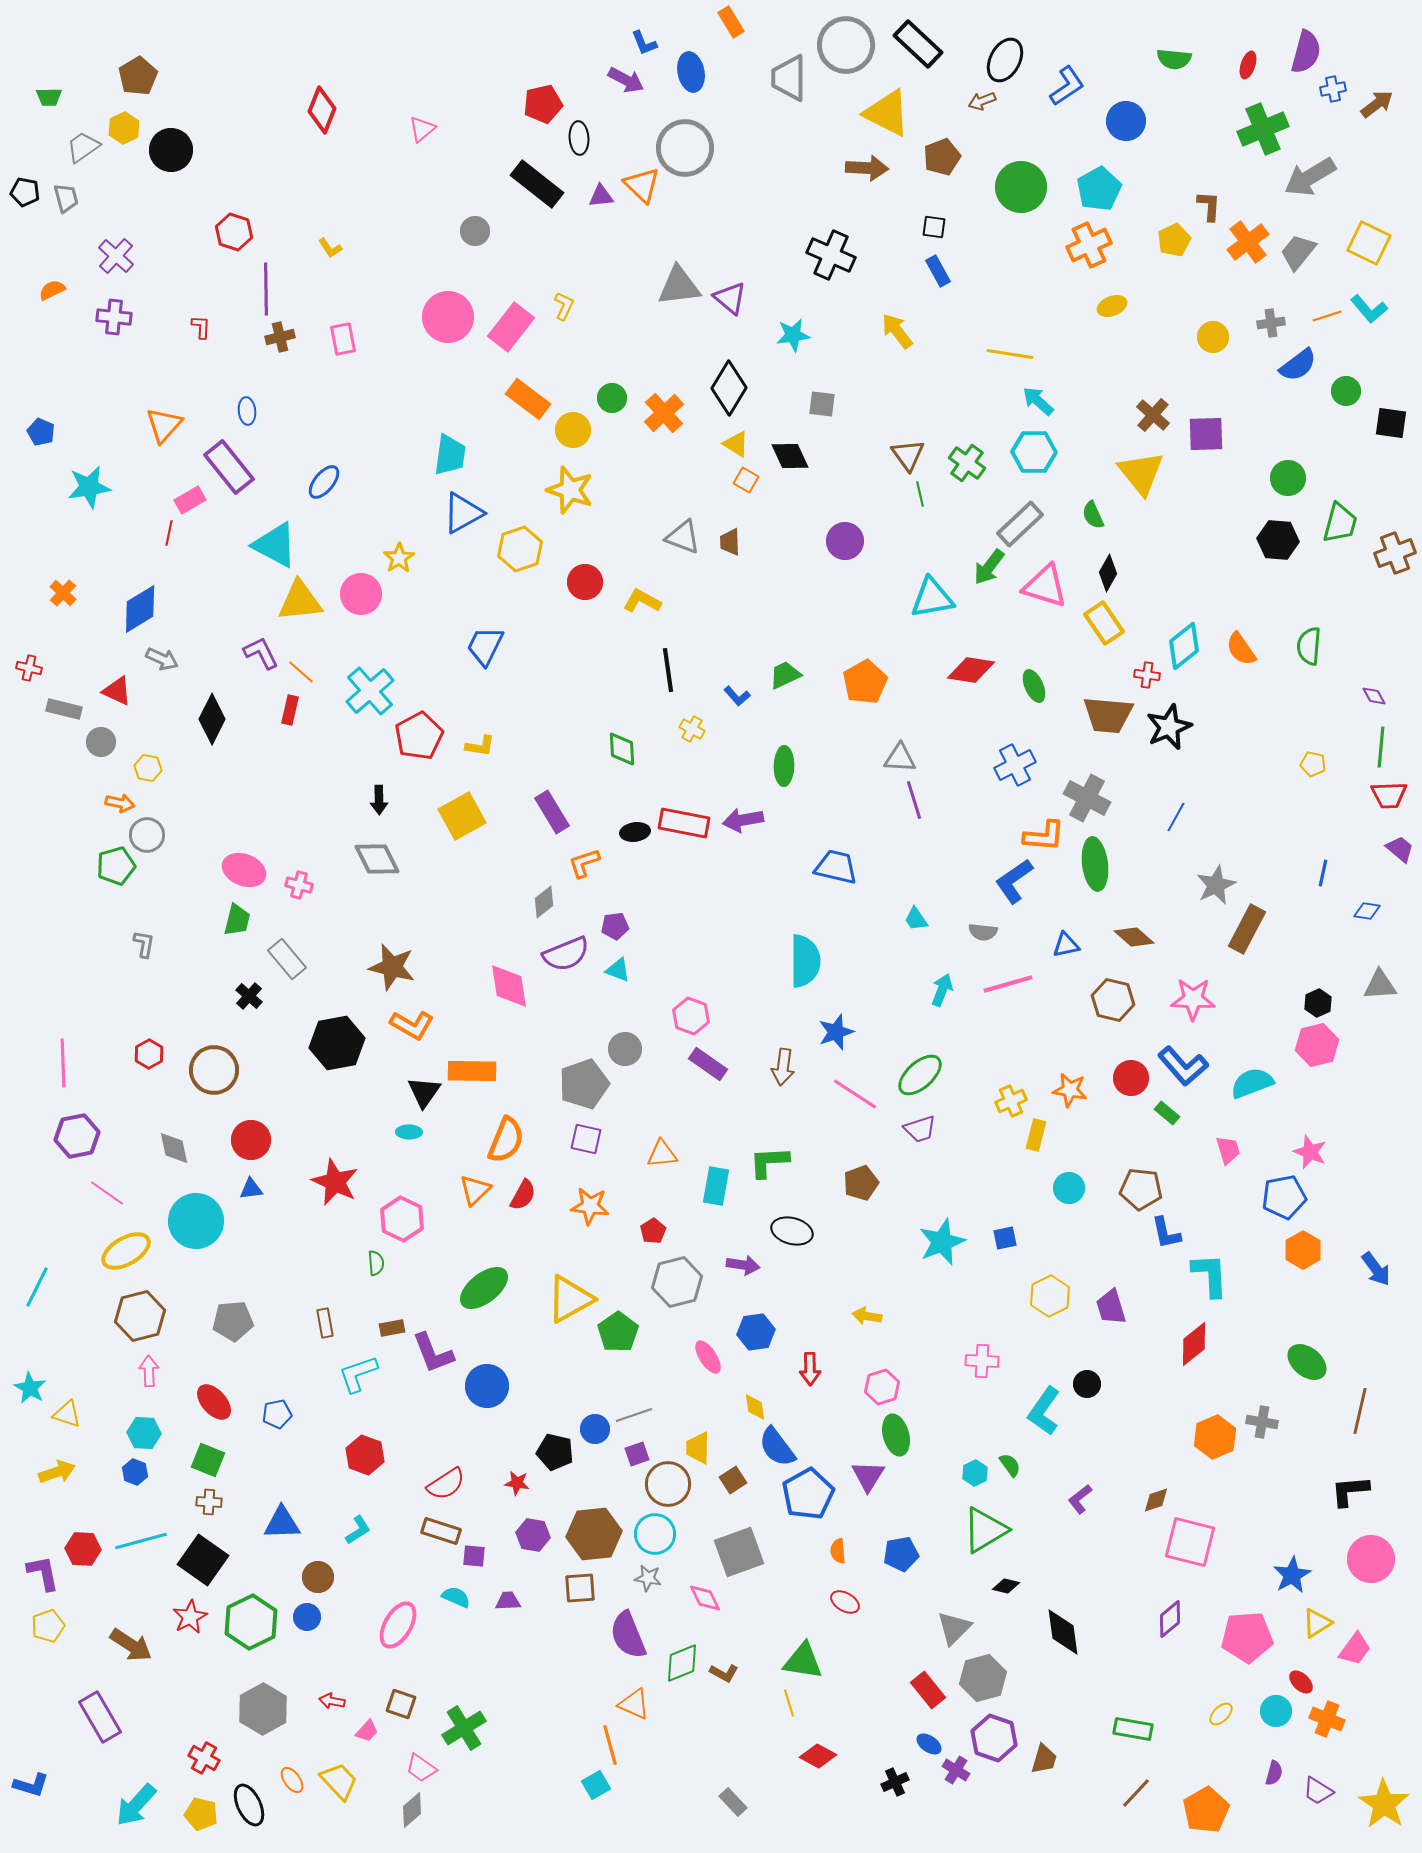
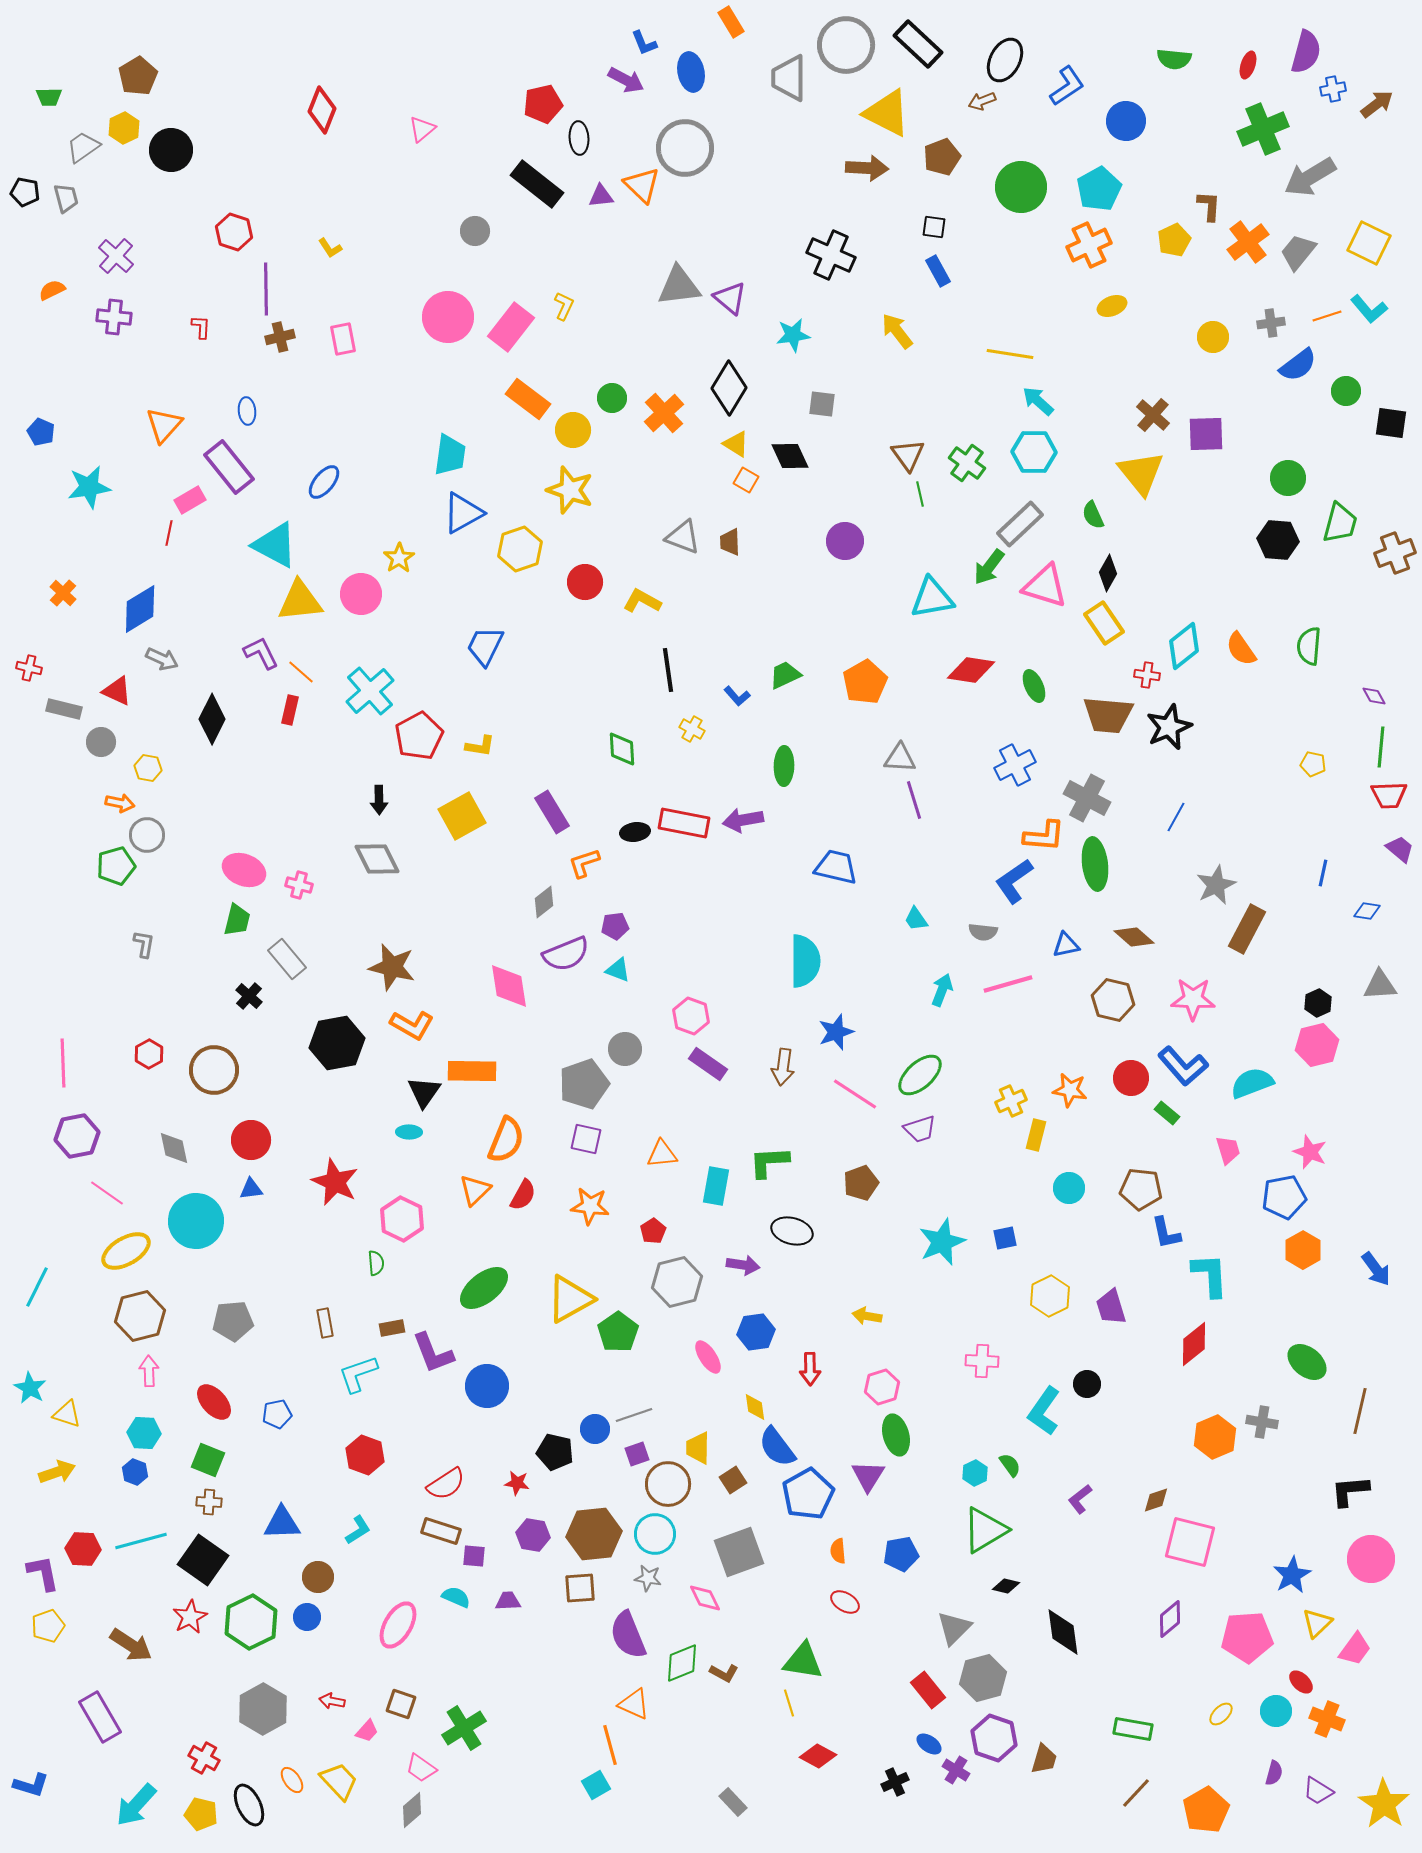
yellow triangle at (1317, 1623): rotated 12 degrees counterclockwise
